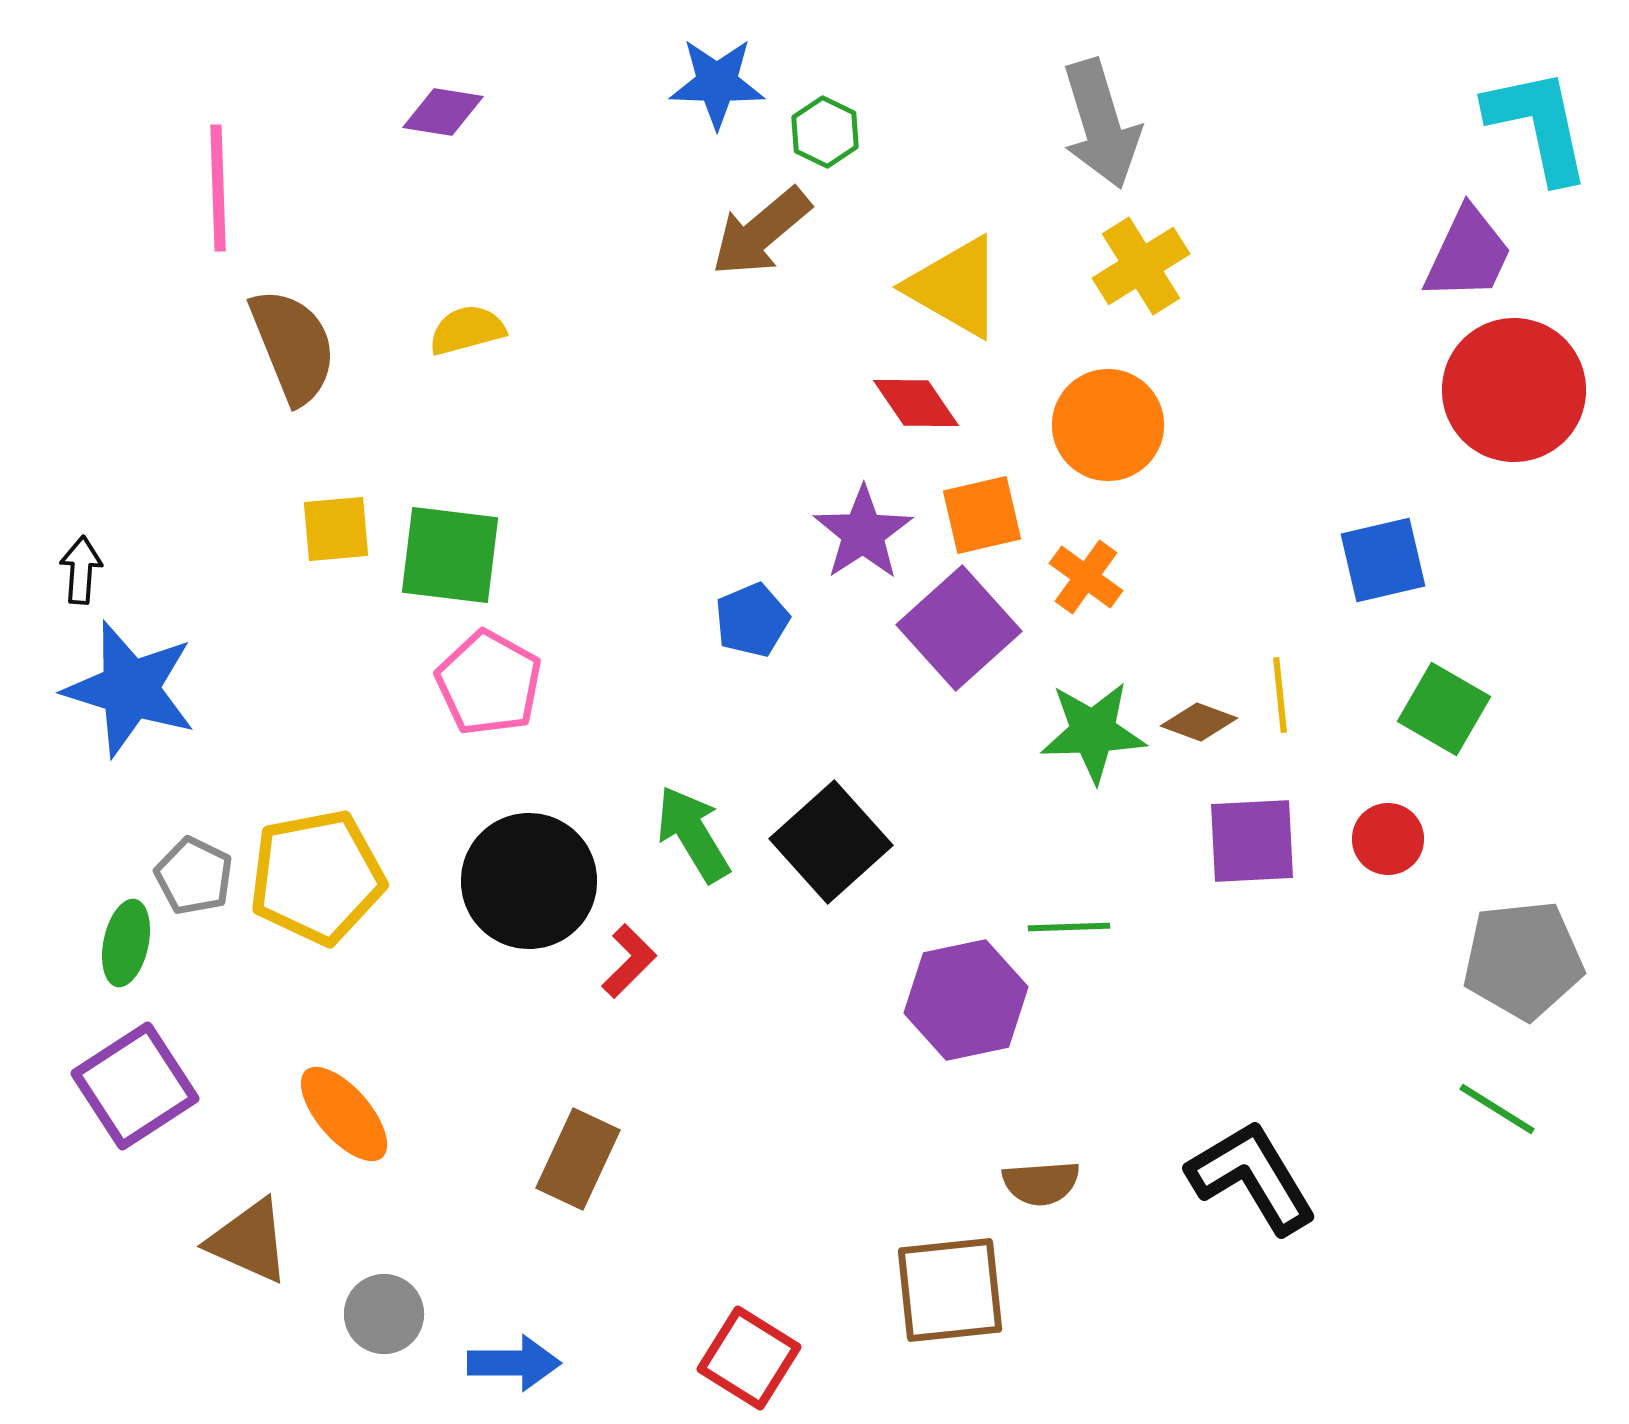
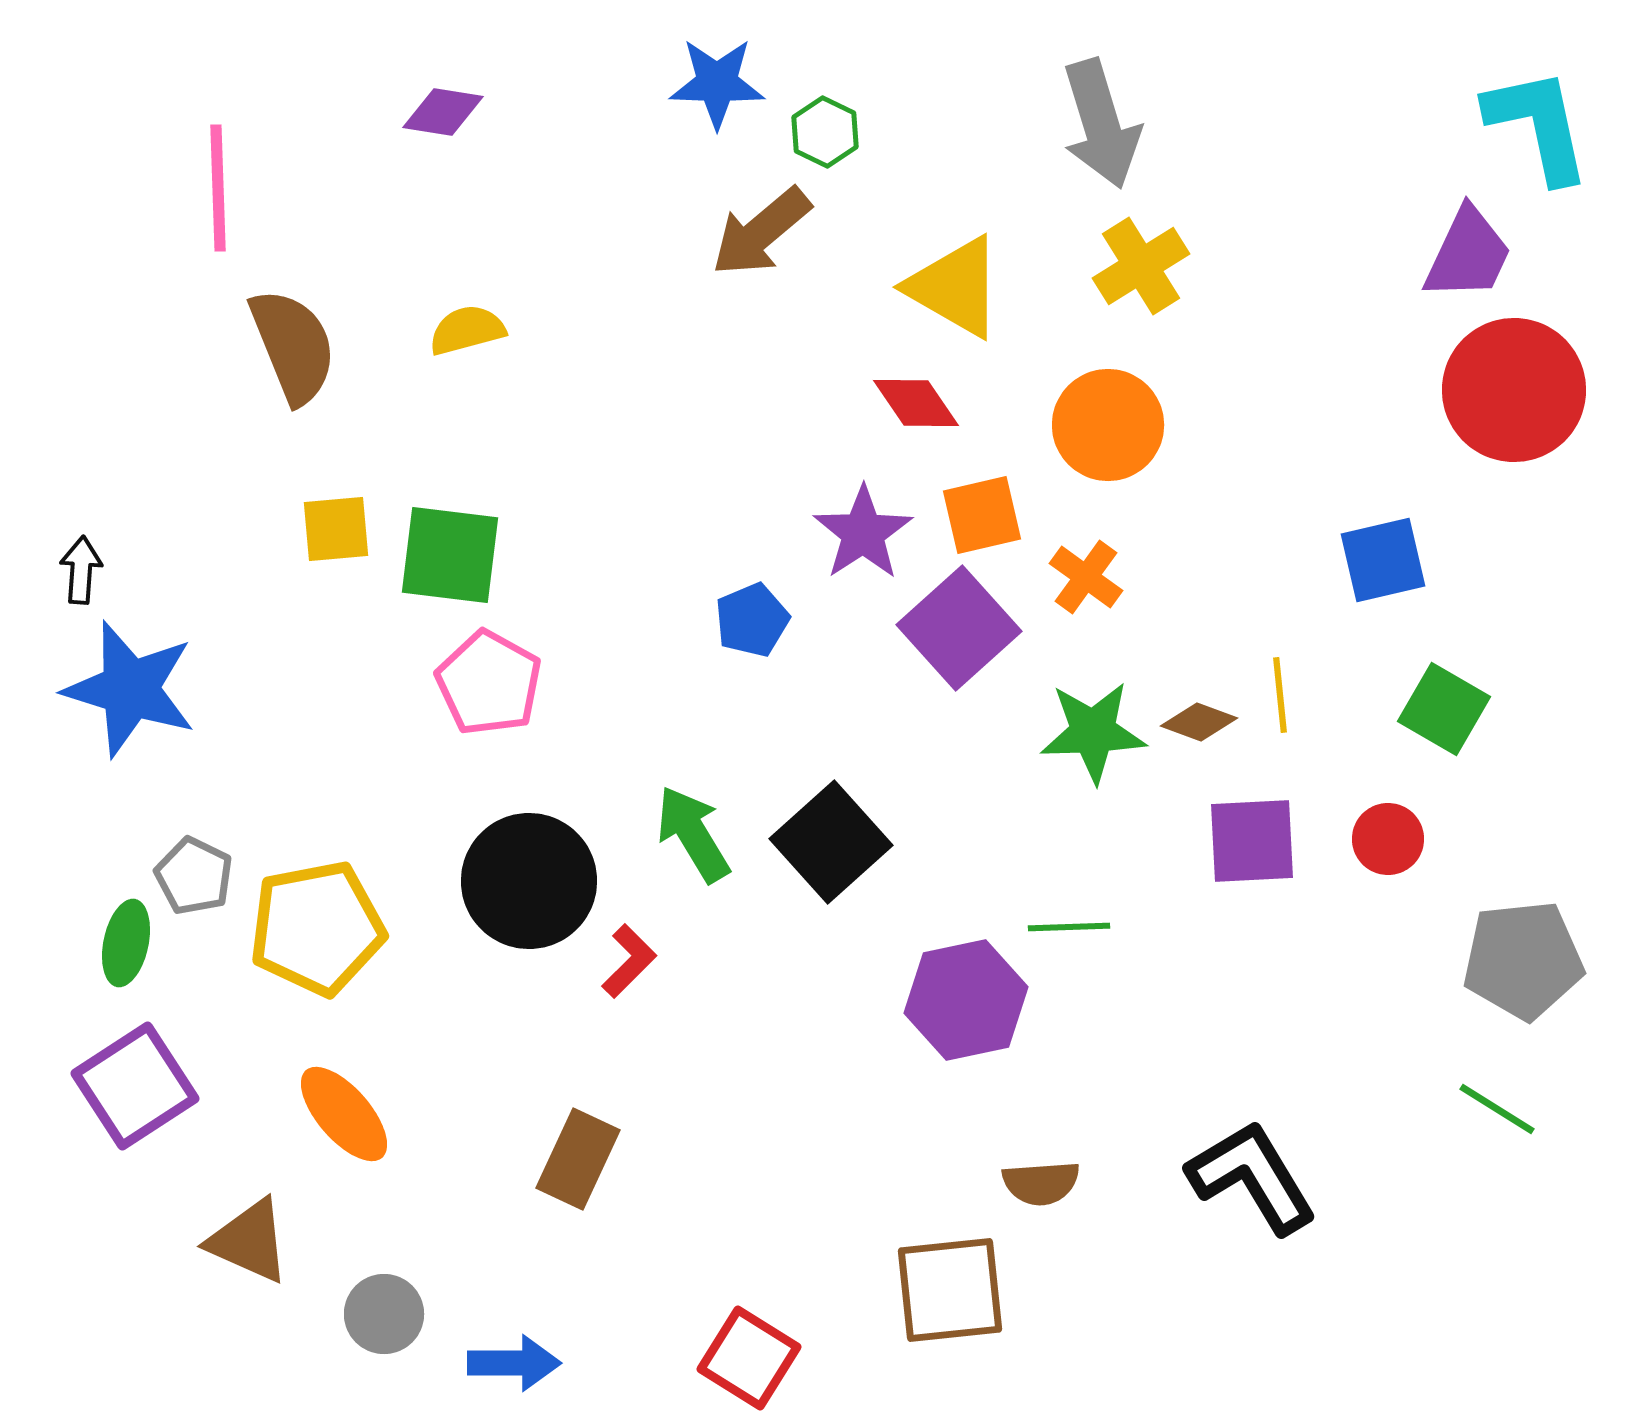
yellow pentagon at (317, 877): moved 51 px down
